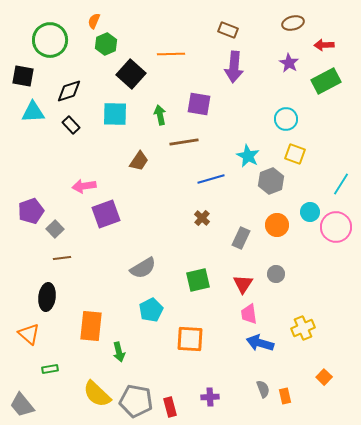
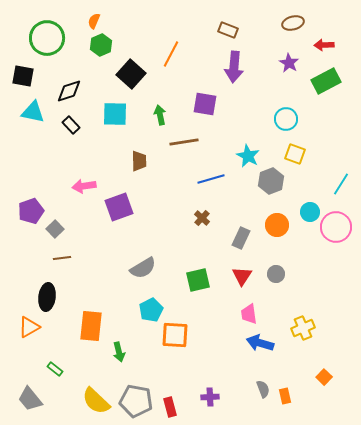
green circle at (50, 40): moved 3 px left, 2 px up
green hexagon at (106, 44): moved 5 px left, 1 px down
orange line at (171, 54): rotated 60 degrees counterclockwise
purple square at (199, 104): moved 6 px right
cyan triangle at (33, 112): rotated 15 degrees clockwise
brown trapezoid at (139, 161): rotated 35 degrees counterclockwise
purple square at (106, 214): moved 13 px right, 7 px up
red triangle at (243, 284): moved 1 px left, 8 px up
orange triangle at (29, 334): moved 7 px up; rotated 50 degrees clockwise
orange square at (190, 339): moved 15 px left, 4 px up
green rectangle at (50, 369): moved 5 px right; rotated 49 degrees clockwise
yellow semicircle at (97, 394): moved 1 px left, 7 px down
gray trapezoid at (22, 405): moved 8 px right, 6 px up
